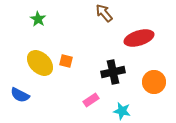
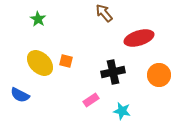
orange circle: moved 5 px right, 7 px up
